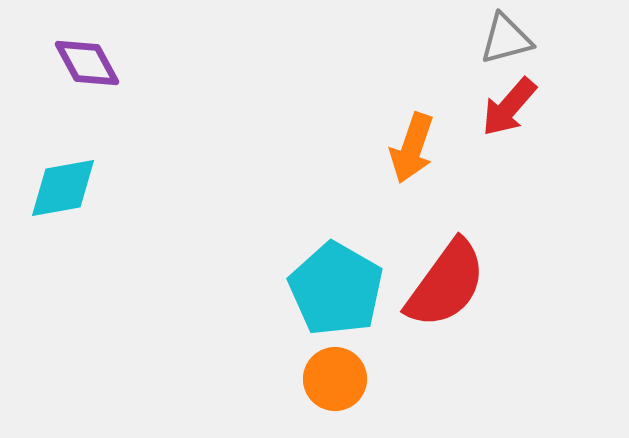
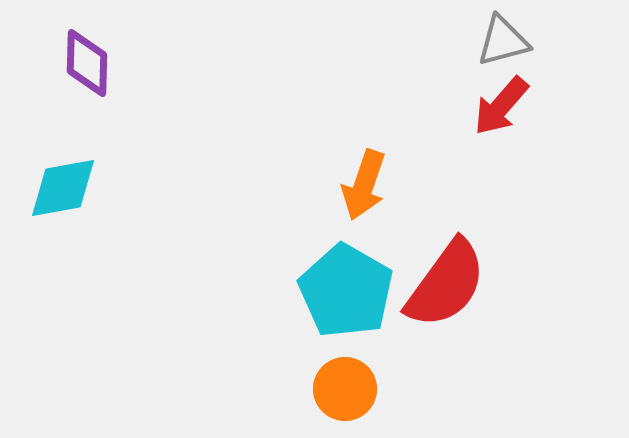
gray triangle: moved 3 px left, 2 px down
purple diamond: rotated 30 degrees clockwise
red arrow: moved 8 px left, 1 px up
orange arrow: moved 48 px left, 37 px down
cyan pentagon: moved 10 px right, 2 px down
orange circle: moved 10 px right, 10 px down
